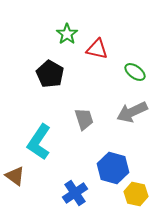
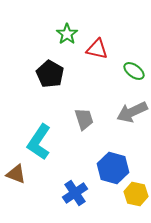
green ellipse: moved 1 px left, 1 px up
brown triangle: moved 1 px right, 2 px up; rotated 15 degrees counterclockwise
